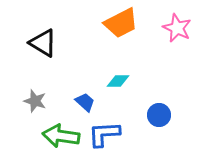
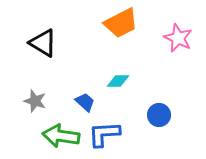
pink star: moved 1 px right, 10 px down
